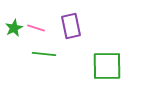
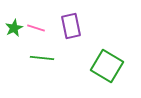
green line: moved 2 px left, 4 px down
green square: rotated 32 degrees clockwise
